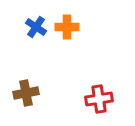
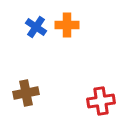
orange cross: moved 2 px up
red cross: moved 2 px right, 2 px down
